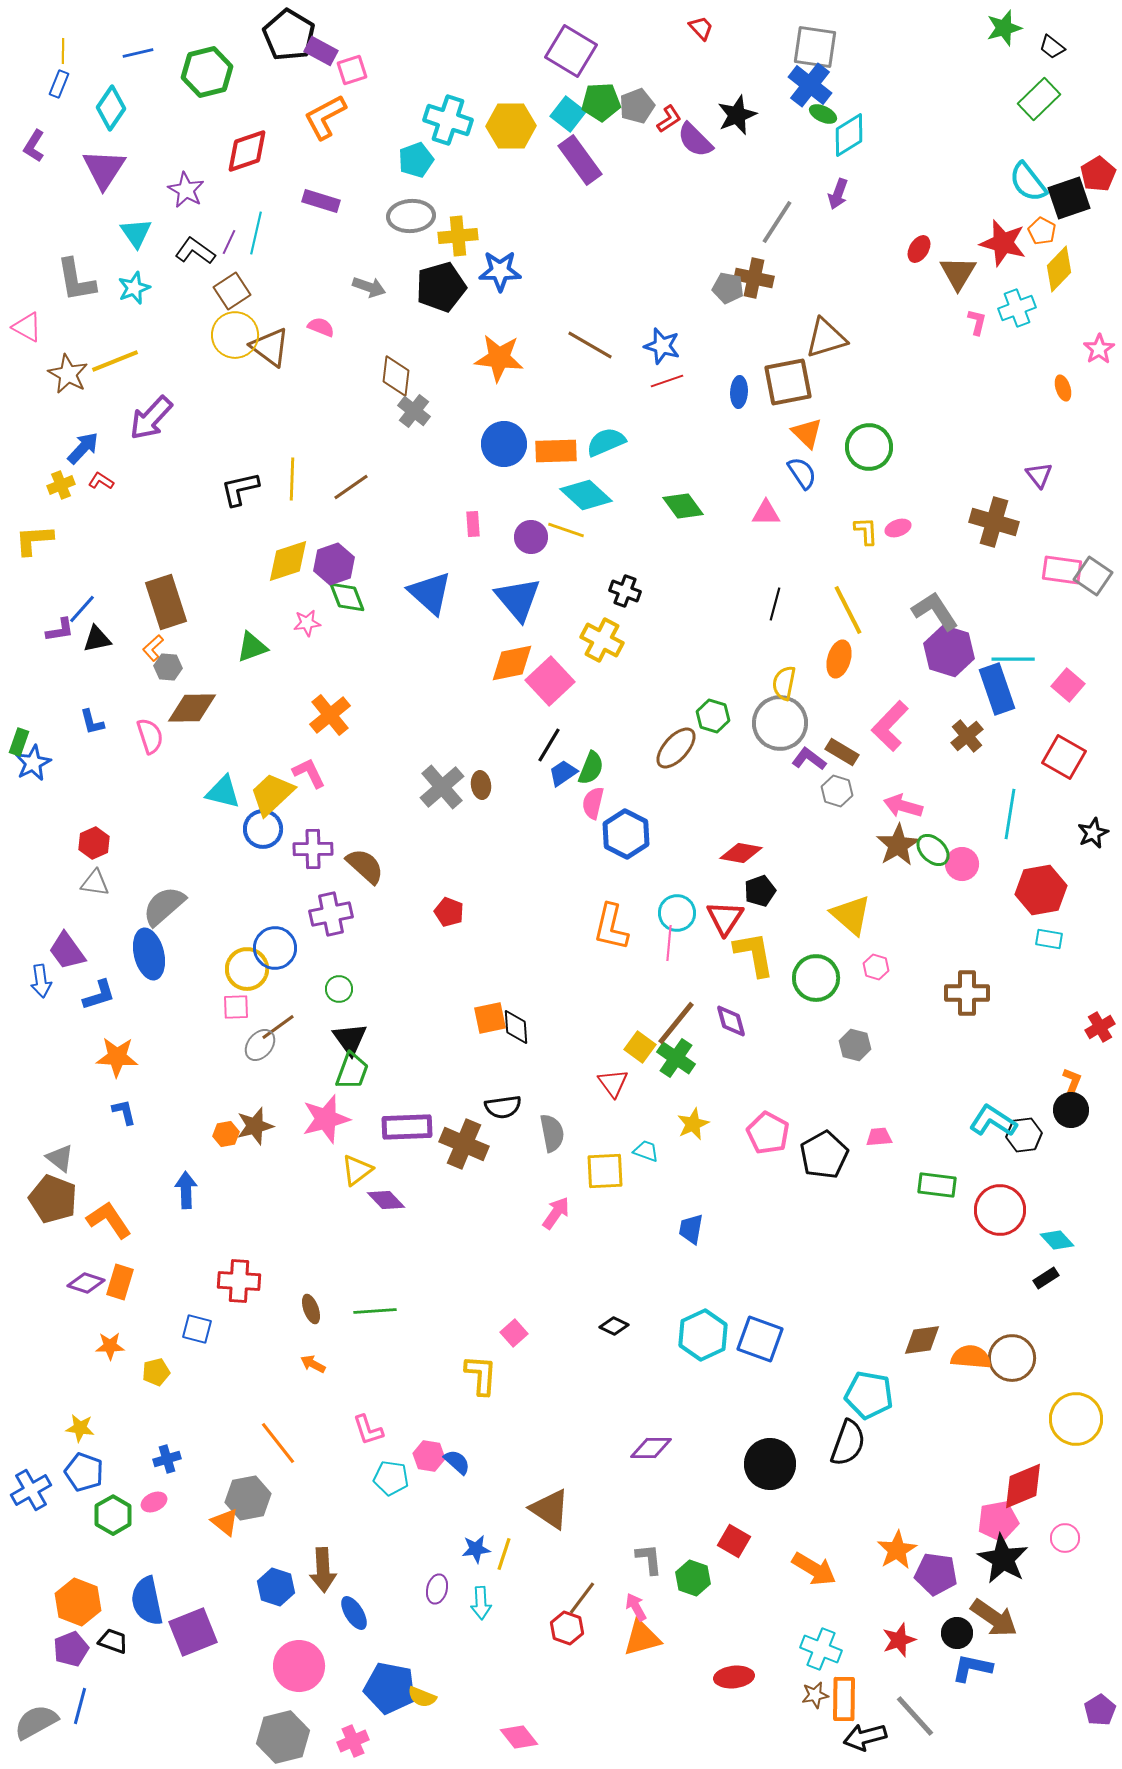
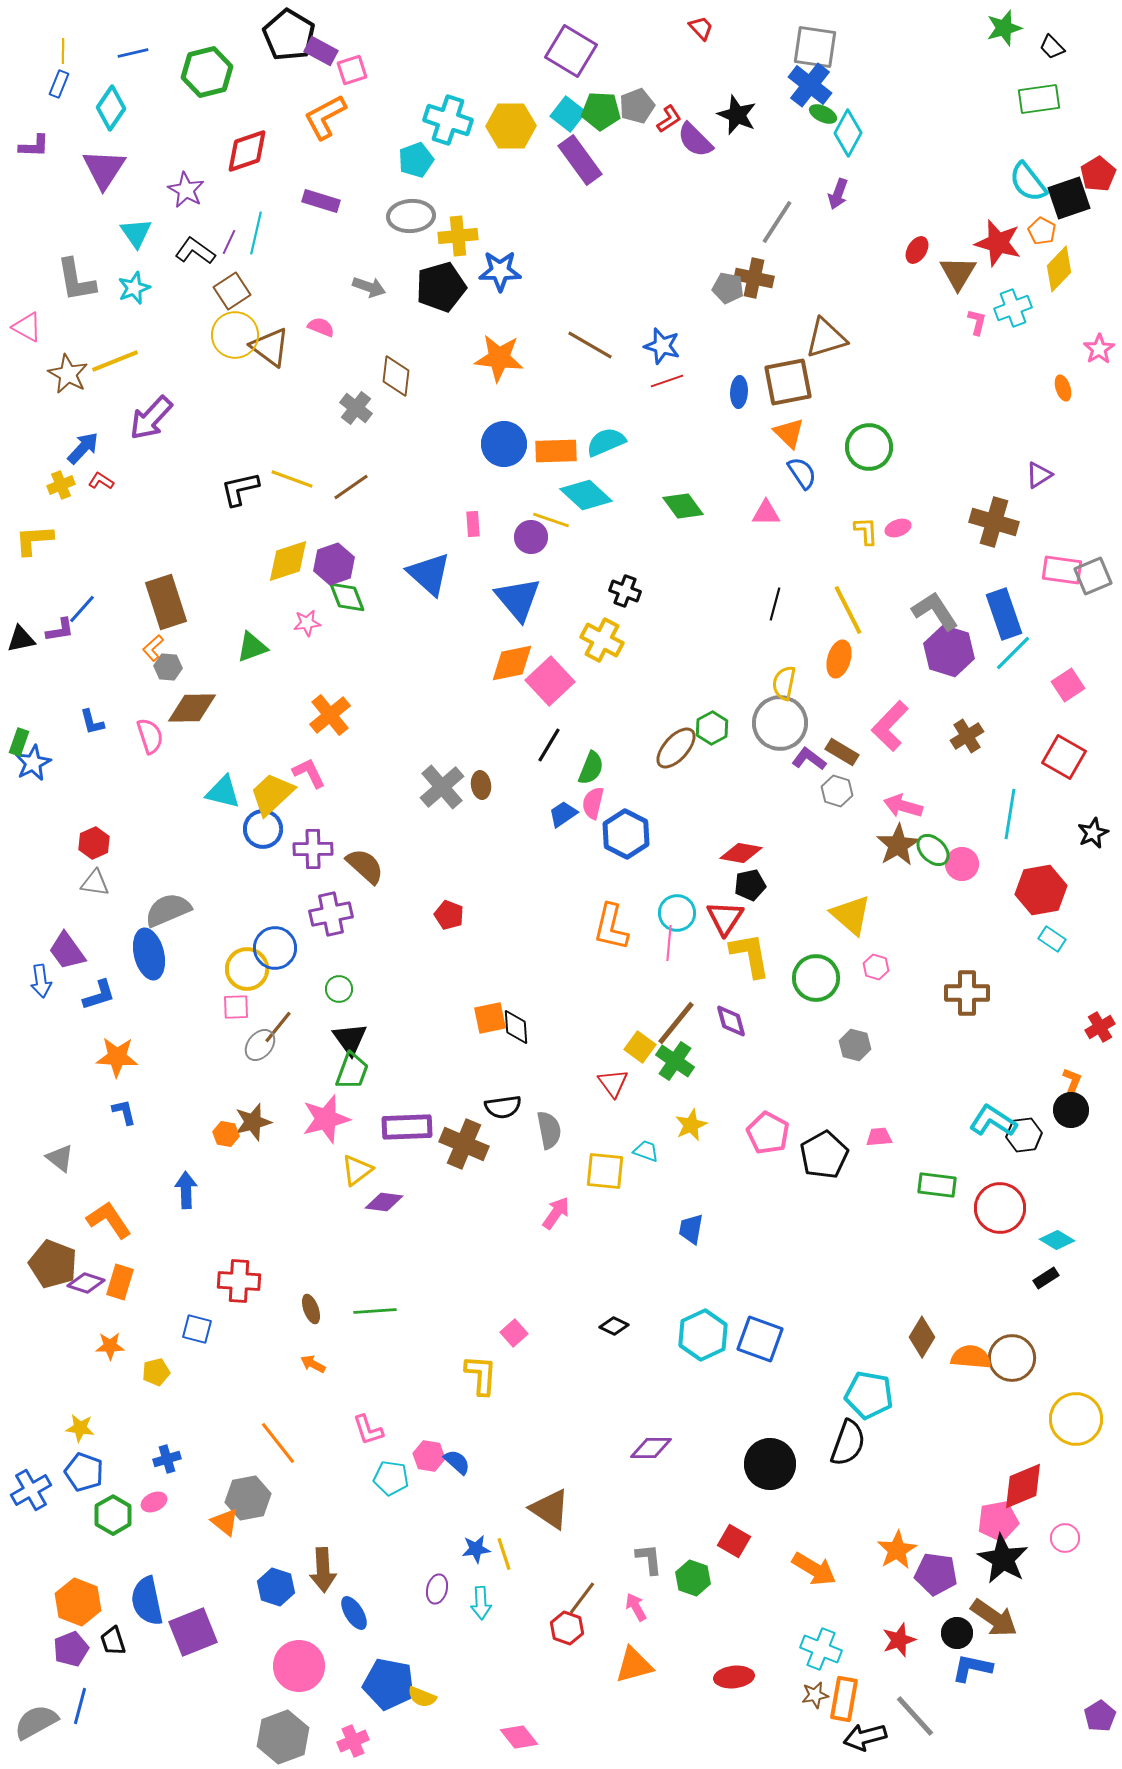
black trapezoid at (1052, 47): rotated 8 degrees clockwise
blue line at (138, 53): moved 5 px left
green rectangle at (1039, 99): rotated 36 degrees clockwise
green pentagon at (601, 102): moved 9 px down; rotated 6 degrees clockwise
black star at (737, 115): rotated 27 degrees counterclockwise
cyan diamond at (849, 135): moved 1 px left, 2 px up; rotated 30 degrees counterclockwise
purple L-shape at (34, 146): rotated 120 degrees counterclockwise
red star at (1003, 243): moved 5 px left
red ellipse at (919, 249): moved 2 px left, 1 px down
cyan cross at (1017, 308): moved 4 px left
gray cross at (414, 411): moved 58 px left, 3 px up
orange triangle at (807, 433): moved 18 px left
purple triangle at (1039, 475): rotated 36 degrees clockwise
yellow line at (292, 479): rotated 72 degrees counterclockwise
yellow line at (566, 530): moved 15 px left, 10 px up
gray square at (1093, 576): rotated 33 degrees clockwise
blue triangle at (430, 593): moved 1 px left, 19 px up
black triangle at (97, 639): moved 76 px left
cyan line at (1013, 659): moved 6 px up; rotated 45 degrees counterclockwise
pink square at (1068, 685): rotated 16 degrees clockwise
blue rectangle at (997, 689): moved 7 px right, 75 px up
green hexagon at (713, 716): moved 1 px left, 12 px down; rotated 16 degrees clockwise
brown cross at (967, 736): rotated 8 degrees clockwise
blue trapezoid at (563, 773): moved 41 px down
black pentagon at (760, 891): moved 10 px left, 6 px up; rotated 8 degrees clockwise
gray semicircle at (164, 906): moved 4 px right, 4 px down; rotated 18 degrees clockwise
red pentagon at (449, 912): moved 3 px down
cyan rectangle at (1049, 939): moved 3 px right; rotated 24 degrees clockwise
yellow L-shape at (754, 954): moved 4 px left, 1 px down
brown line at (278, 1027): rotated 15 degrees counterclockwise
green cross at (676, 1058): moved 1 px left, 3 px down
yellow star at (693, 1124): moved 2 px left, 1 px down
brown star at (255, 1126): moved 2 px left, 4 px up
gray semicircle at (552, 1133): moved 3 px left, 3 px up
orange hexagon at (226, 1134): rotated 20 degrees clockwise
yellow square at (605, 1171): rotated 9 degrees clockwise
brown pentagon at (53, 1199): moved 65 px down
purple diamond at (386, 1200): moved 2 px left, 2 px down; rotated 39 degrees counterclockwise
red circle at (1000, 1210): moved 2 px up
cyan diamond at (1057, 1240): rotated 16 degrees counterclockwise
brown diamond at (922, 1340): moved 3 px up; rotated 51 degrees counterclockwise
yellow line at (504, 1554): rotated 36 degrees counterclockwise
orange triangle at (642, 1638): moved 8 px left, 27 px down
black trapezoid at (113, 1641): rotated 128 degrees counterclockwise
blue pentagon at (390, 1688): moved 1 px left, 4 px up
orange rectangle at (844, 1699): rotated 9 degrees clockwise
purple pentagon at (1100, 1710): moved 6 px down
gray hexagon at (283, 1737): rotated 6 degrees counterclockwise
